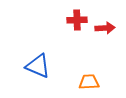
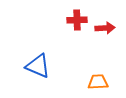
orange trapezoid: moved 9 px right
